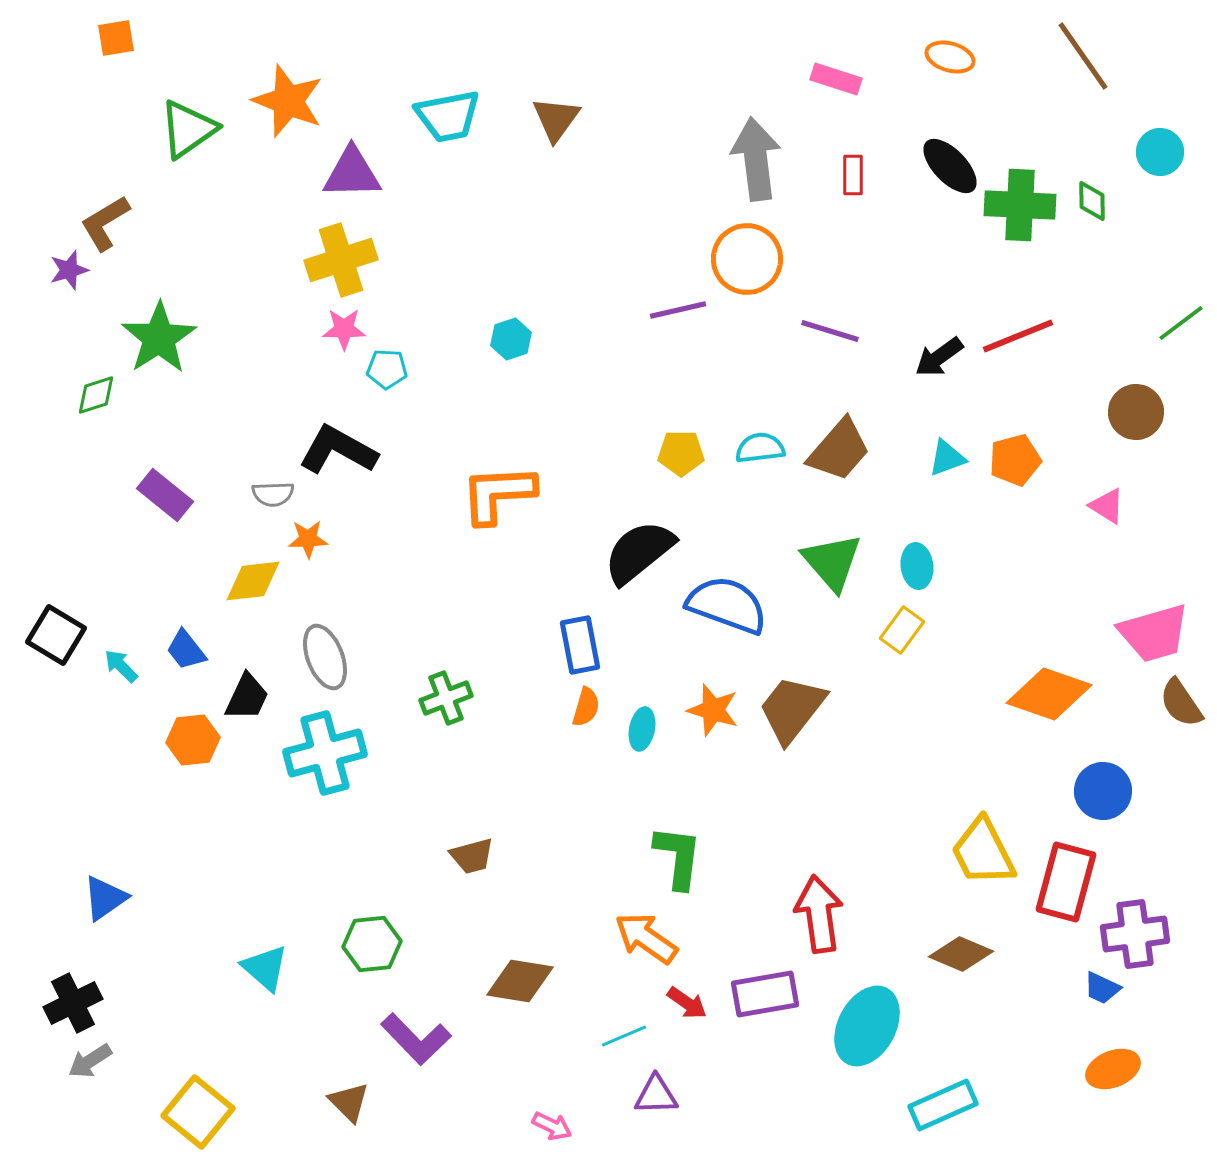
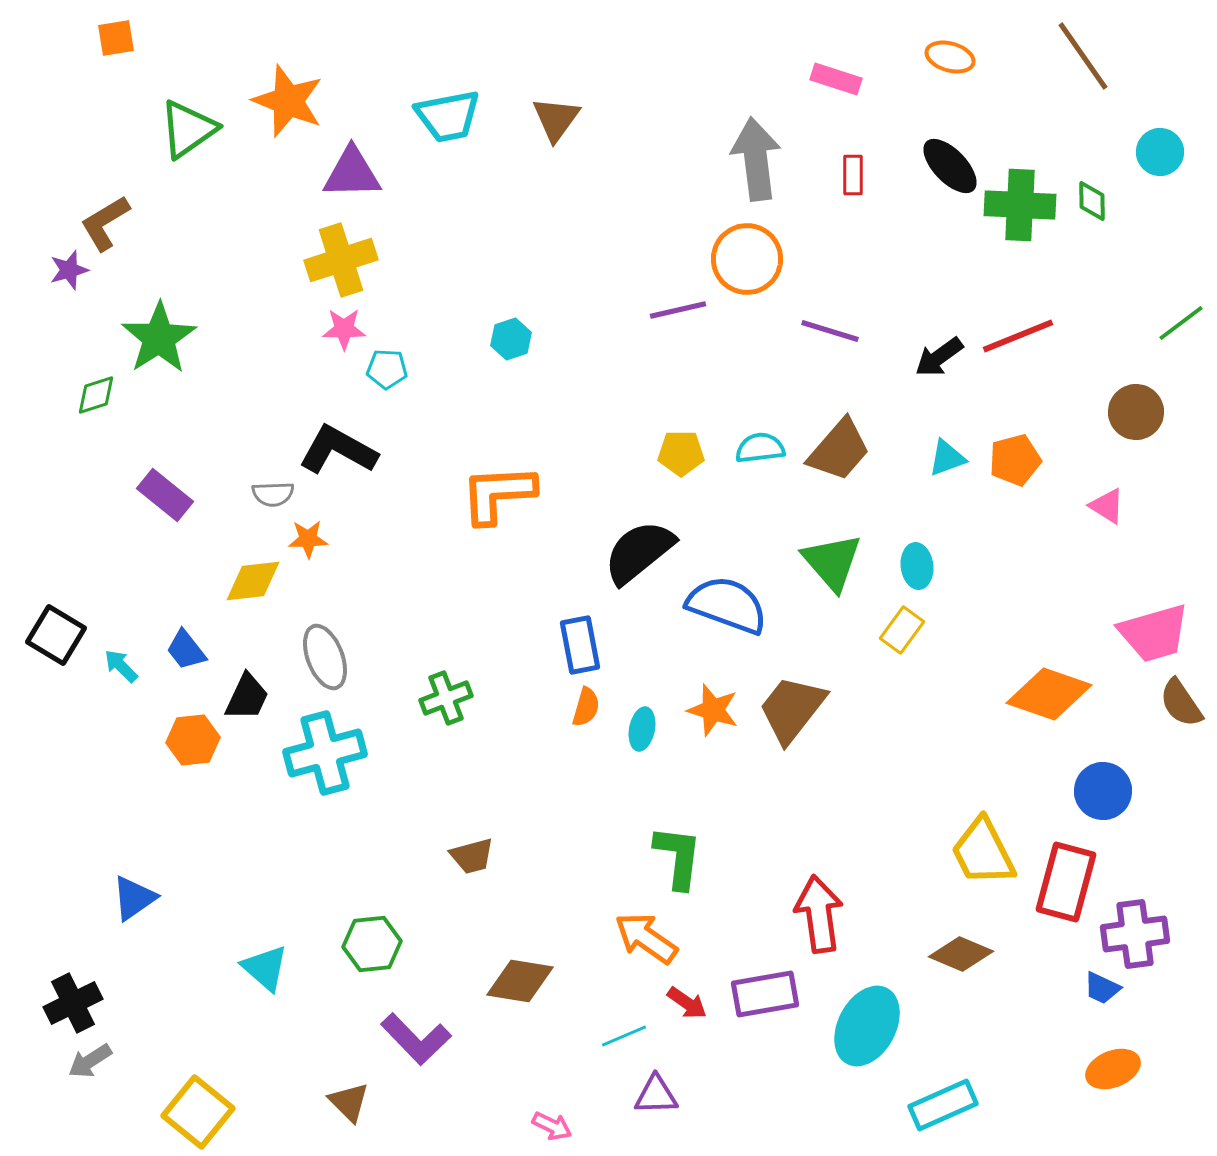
blue triangle at (105, 898): moved 29 px right
